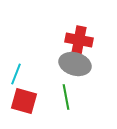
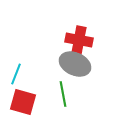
gray ellipse: rotated 8 degrees clockwise
green line: moved 3 px left, 3 px up
red square: moved 1 px left, 1 px down
